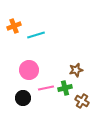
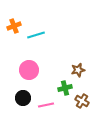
brown star: moved 2 px right
pink line: moved 17 px down
